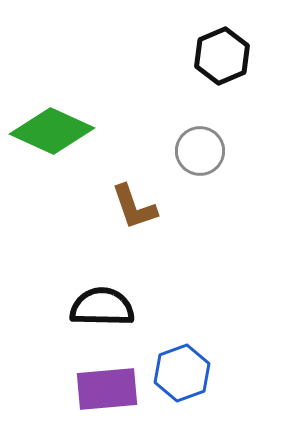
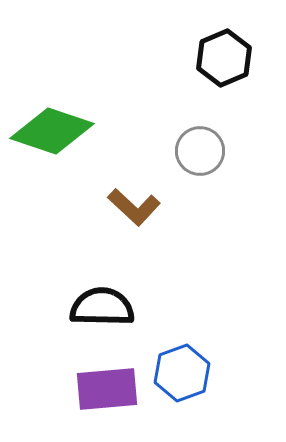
black hexagon: moved 2 px right, 2 px down
green diamond: rotated 6 degrees counterclockwise
brown L-shape: rotated 28 degrees counterclockwise
